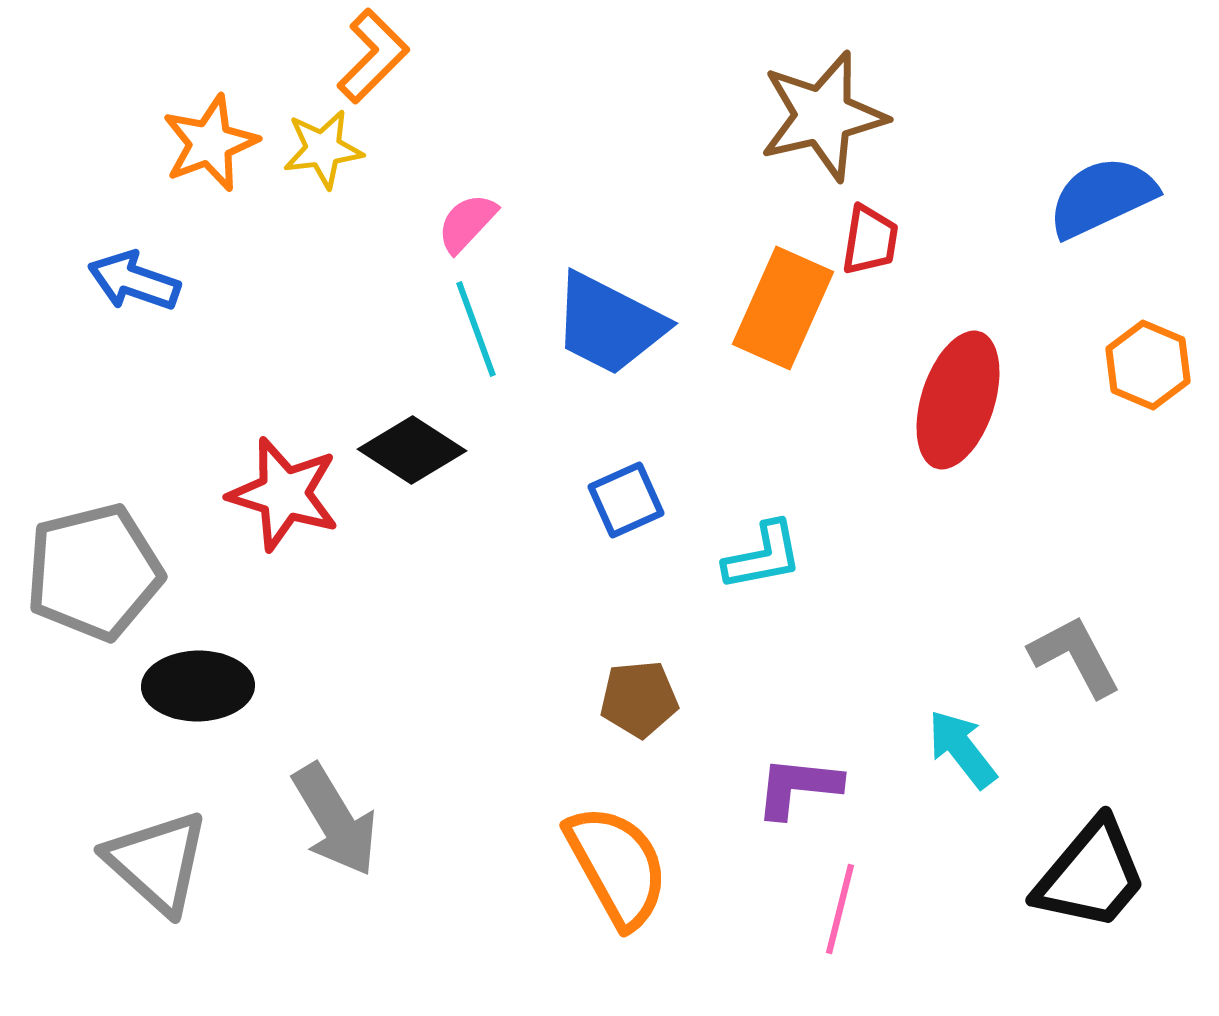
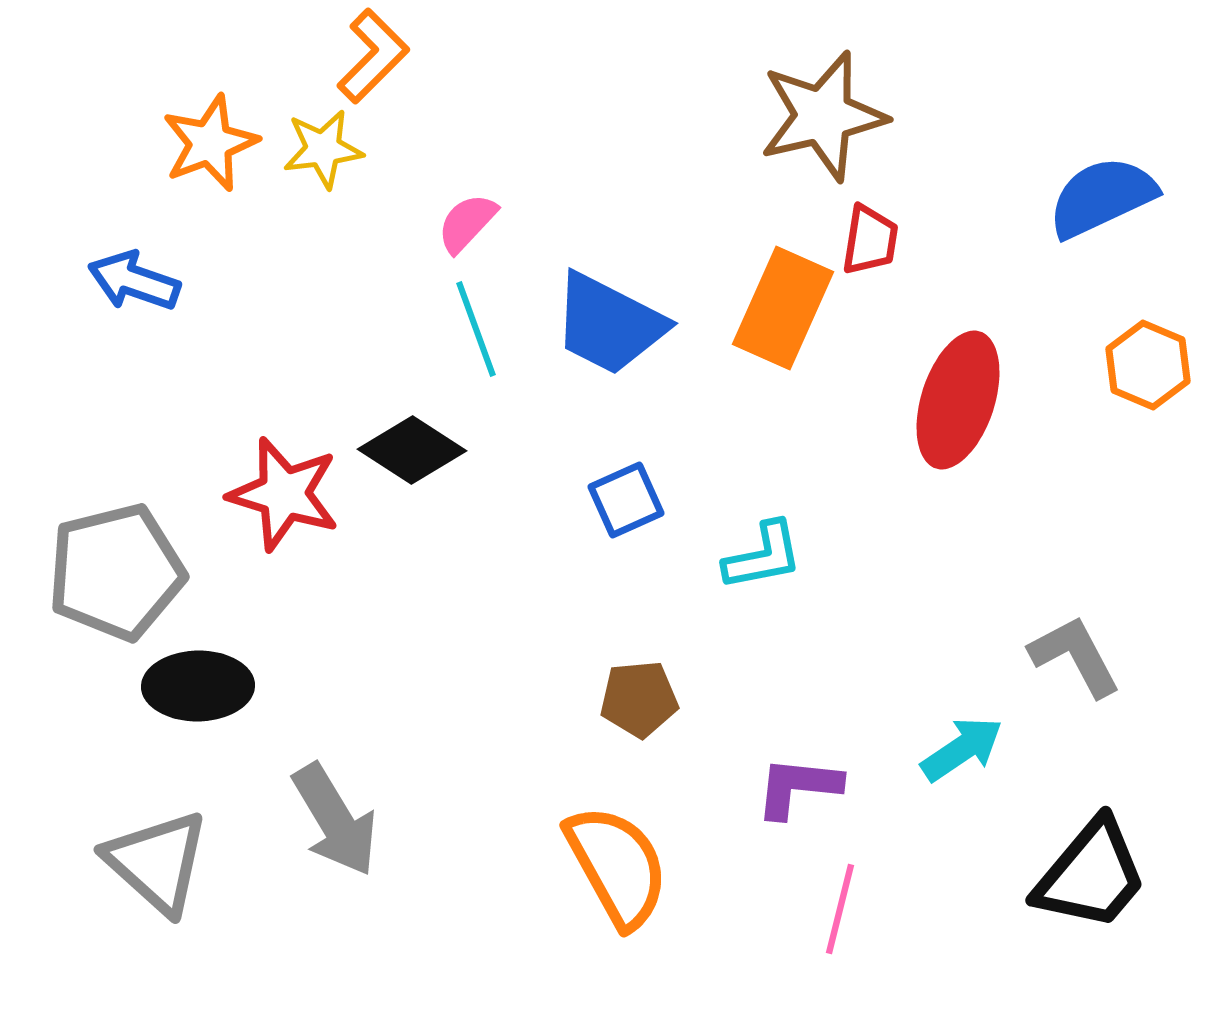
gray pentagon: moved 22 px right
cyan arrow: rotated 94 degrees clockwise
